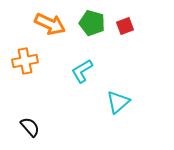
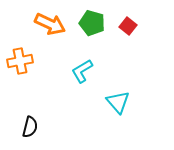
red square: moved 3 px right; rotated 30 degrees counterclockwise
orange cross: moved 5 px left
cyan triangle: rotated 30 degrees counterclockwise
black semicircle: rotated 55 degrees clockwise
